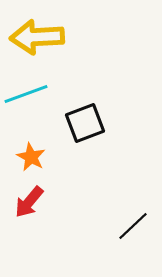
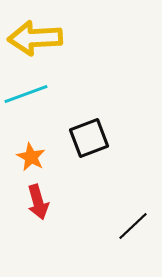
yellow arrow: moved 2 px left, 1 px down
black square: moved 4 px right, 15 px down
red arrow: moved 9 px right; rotated 56 degrees counterclockwise
